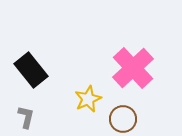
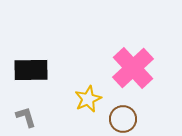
black rectangle: rotated 52 degrees counterclockwise
gray L-shape: rotated 30 degrees counterclockwise
